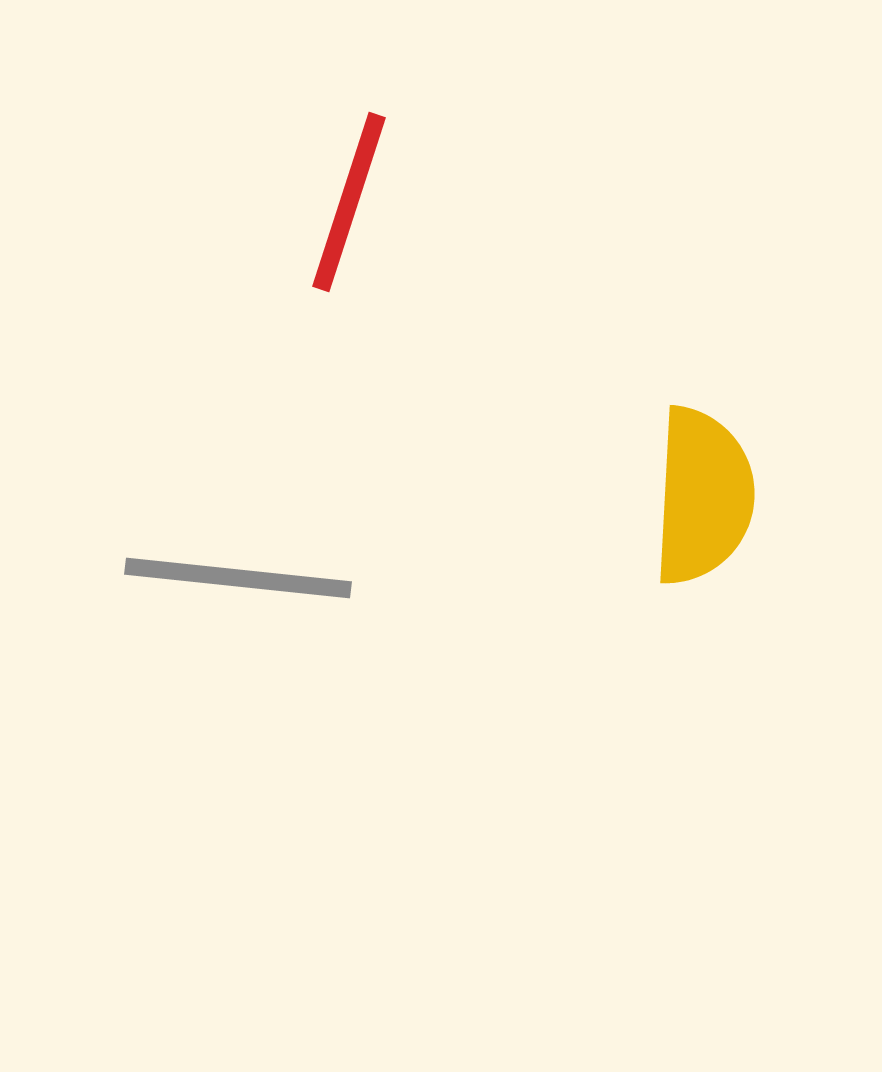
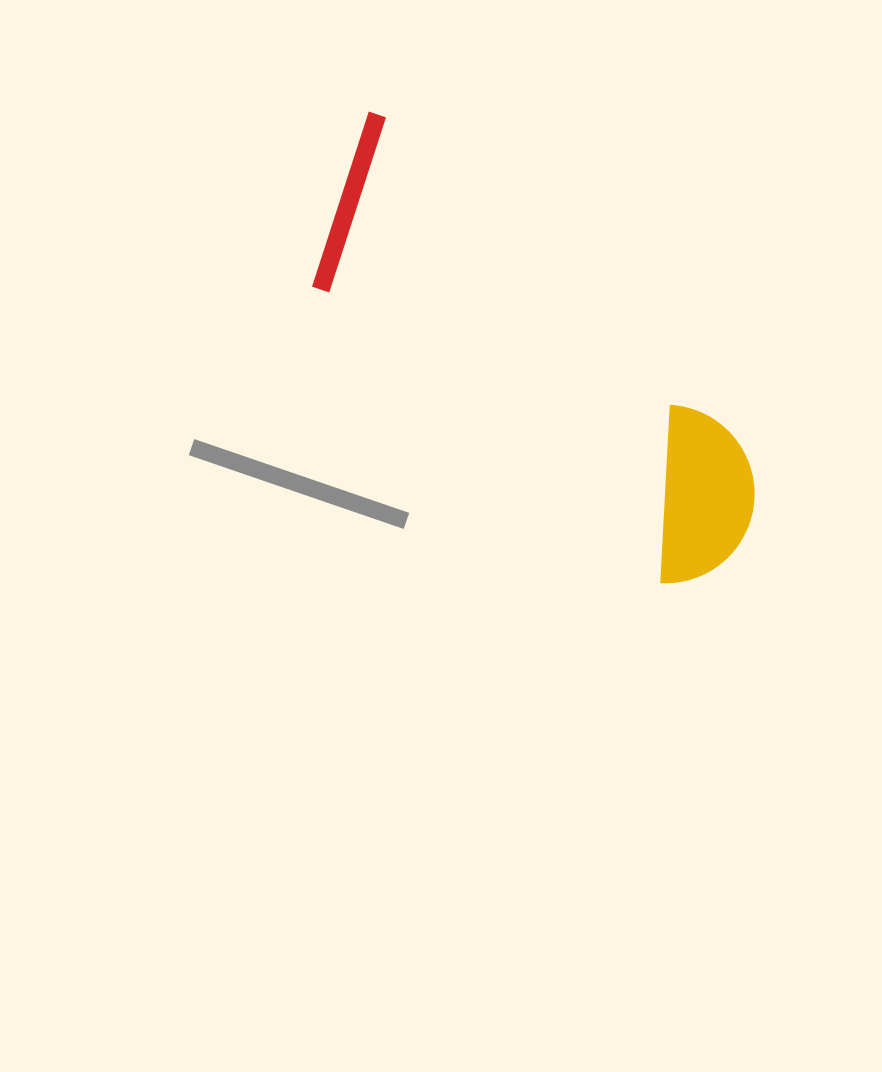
gray line: moved 61 px right, 94 px up; rotated 13 degrees clockwise
